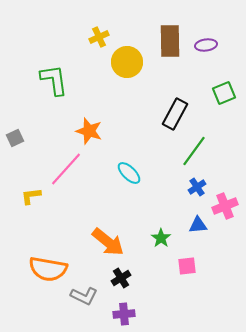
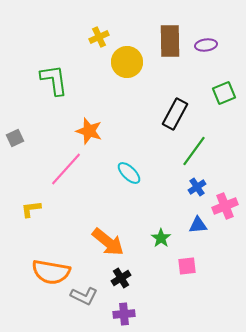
yellow L-shape: moved 13 px down
orange semicircle: moved 3 px right, 3 px down
